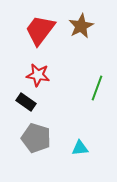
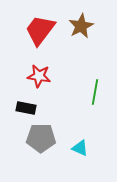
red star: moved 1 px right, 1 px down
green line: moved 2 px left, 4 px down; rotated 10 degrees counterclockwise
black rectangle: moved 6 px down; rotated 24 degrees counterclockwise
gray pentagon: moved 5 px right; rotated 16 degrees counterclockwise
cyan triangle: rotated 30 degrees clockwise
